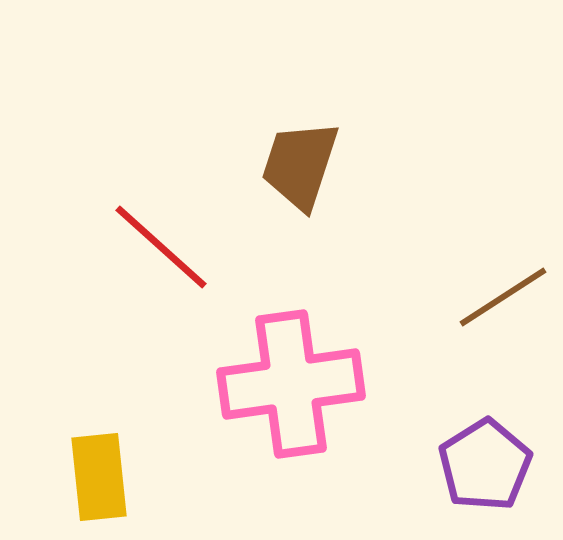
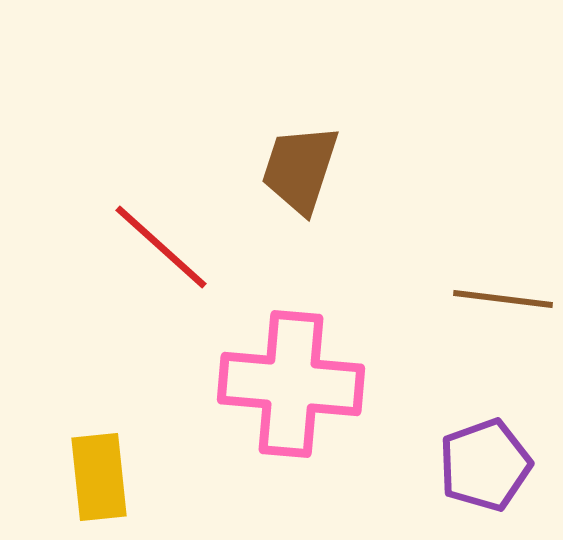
brown trapezoid: moved 4 px down
brown line: moved 2 px down; rotated 40 degrees clockwise
pink cross: rotated 13 degrees clockwise
purple pentagon: rotated 12 degrees clockwise
